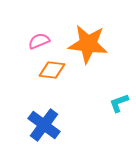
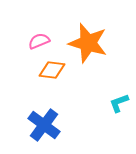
orange star: moved 1 px up; rotated 9 degrees clockwise
